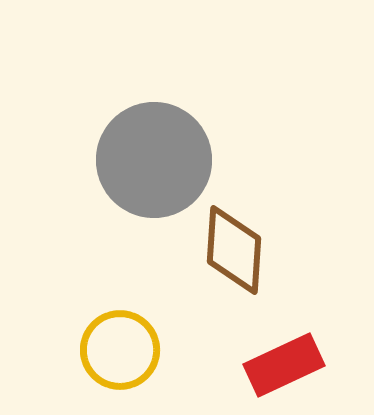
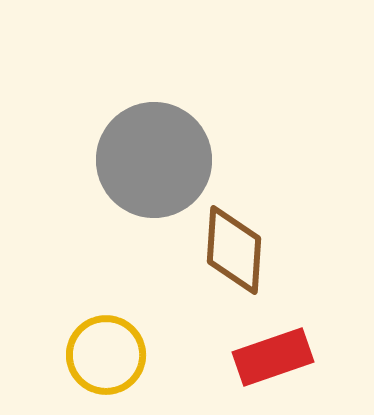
yellow circle: moved 14 px left, 5 px down
red rectangle: moved 11 px left, 8 px up; rotated 6 degrees clockwise
